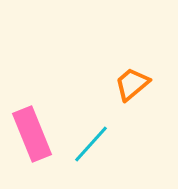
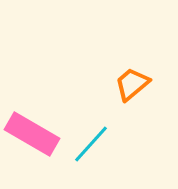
pink rectangle: rotated 38 degrees counterclockwise
